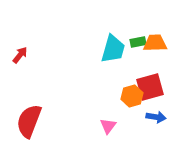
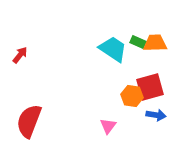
green rectangle: rotated 35 degrees clockwise
cyan trapezoid: rotated 72 degrees counterclockwise
orange hexagon: rotated 25 degrees clockwise
blue arrow: moved 2 px up
